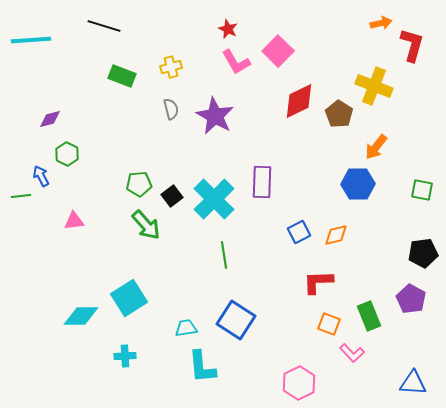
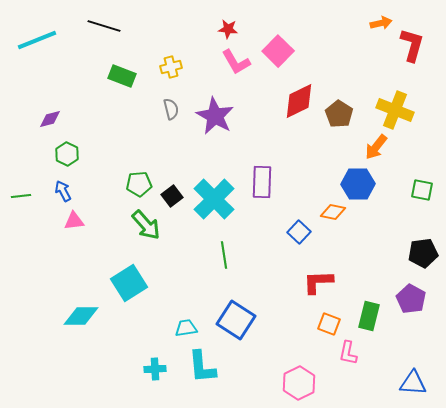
red star at (228, 29): rotated 18 degrees counterclockwise
cyan line at (31, 40): moved 6 px right; rotated 18 degrees counterclockwise
yellow cross at (374, 86): moved 21 px right, 24 px down
blue arrow at (41, 176): moved 22 px right, 15 px down
blue square at (299, 232): rotated 20 degrees counterclockwise
orange diamond at (336, 235): moved 3 px left, 23 px up; rotated 25 degrees clockwise
cyan square at (129, 298): moved 15 px up
green rectangle at (369, 316): rotated 36 degrees clockwise
pink L-shape at (352, 353): moved 4 px left; rotated 55 degrees clockwise
cyan cross at (125, 356): moved 30 px right, 13 px down
